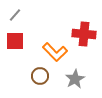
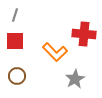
gray line: rotated 24 degrees counterclockwise
brown circle: moved 23 px left
